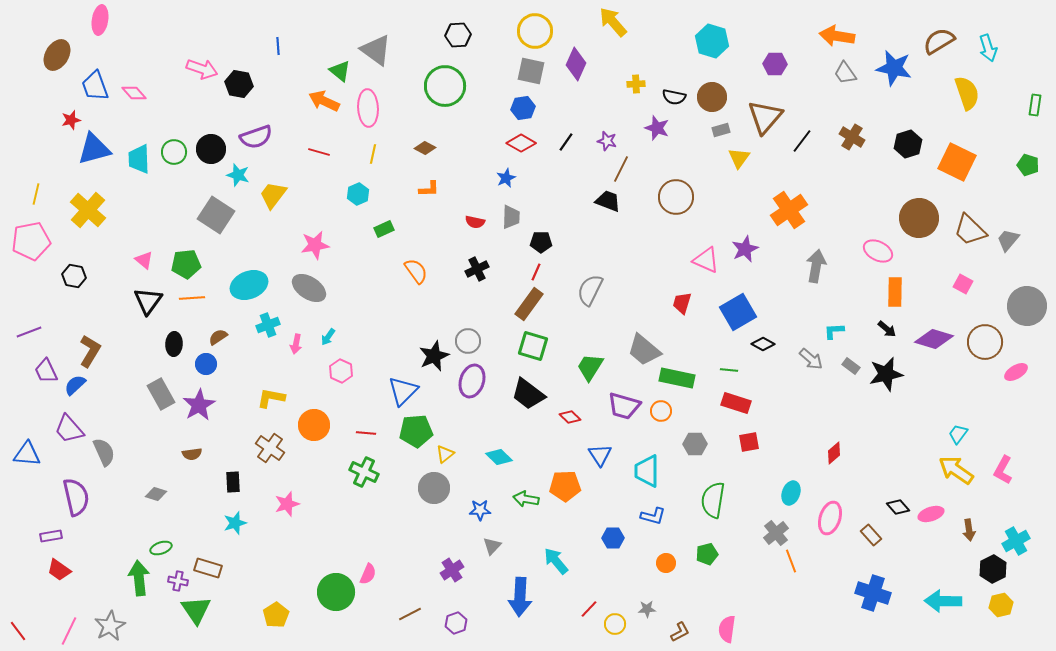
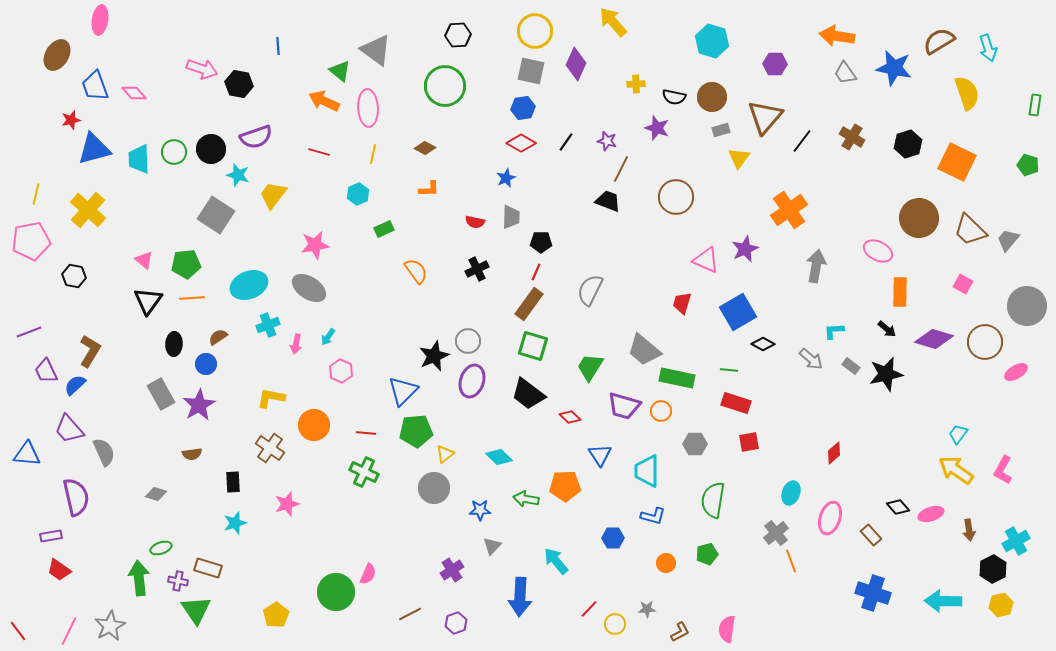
orange rectangle at (895, 292): moved 5 px right
